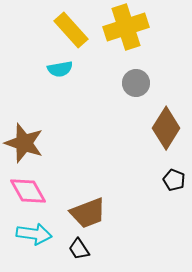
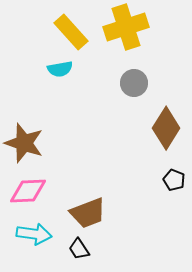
yellow rectangle: moved 2 px down
gray circle: moved 2 px left
pink diamond: rotated 63 degrees counterclockwise
